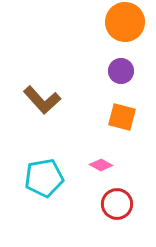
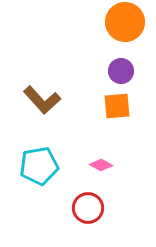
orange square: moved 5 px left, 11 px up; rotated 20 degrees counterclockwise
cyan pentagon: moved 5 px left, 12 px up
red circle: moved 29 px left, 4 px down
